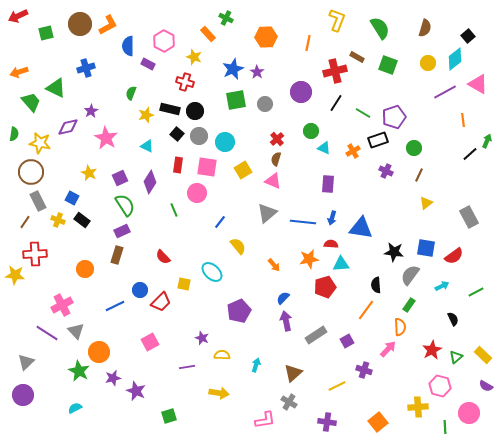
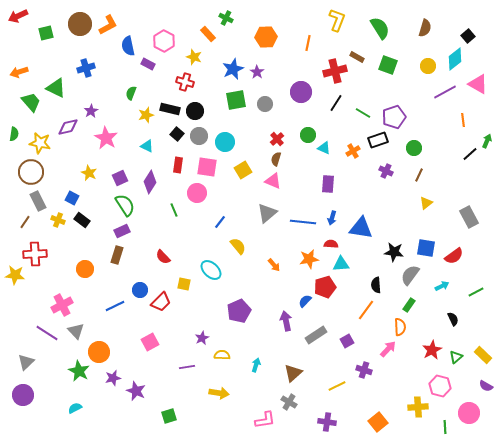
blue semicircle at (128, 46): rotated 12 degrees counterclockwise
yellow circle at (428, 63): moved 3 px down
green circle at (311, 131): moved 3 px left, 4 px down
cyan ellipse at (212, 272): moved 1 px left, 2 px up
blue semicircle at (283, 298): moved 22 px right, 3 px down
purple star at (202, 338): rotated 24 degrees clockwise
